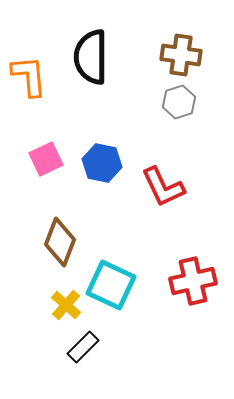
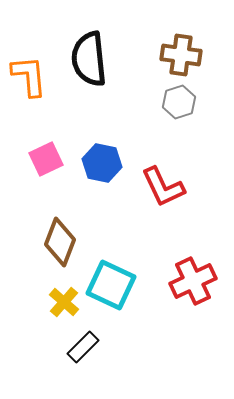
black semicircle: moved 2 px left, 2 px down; rotated 6 degrees counterclockwise
red cross: rotated 12 degrees counterclockwise
yellow cross: moved 2 px left, 3 px up
